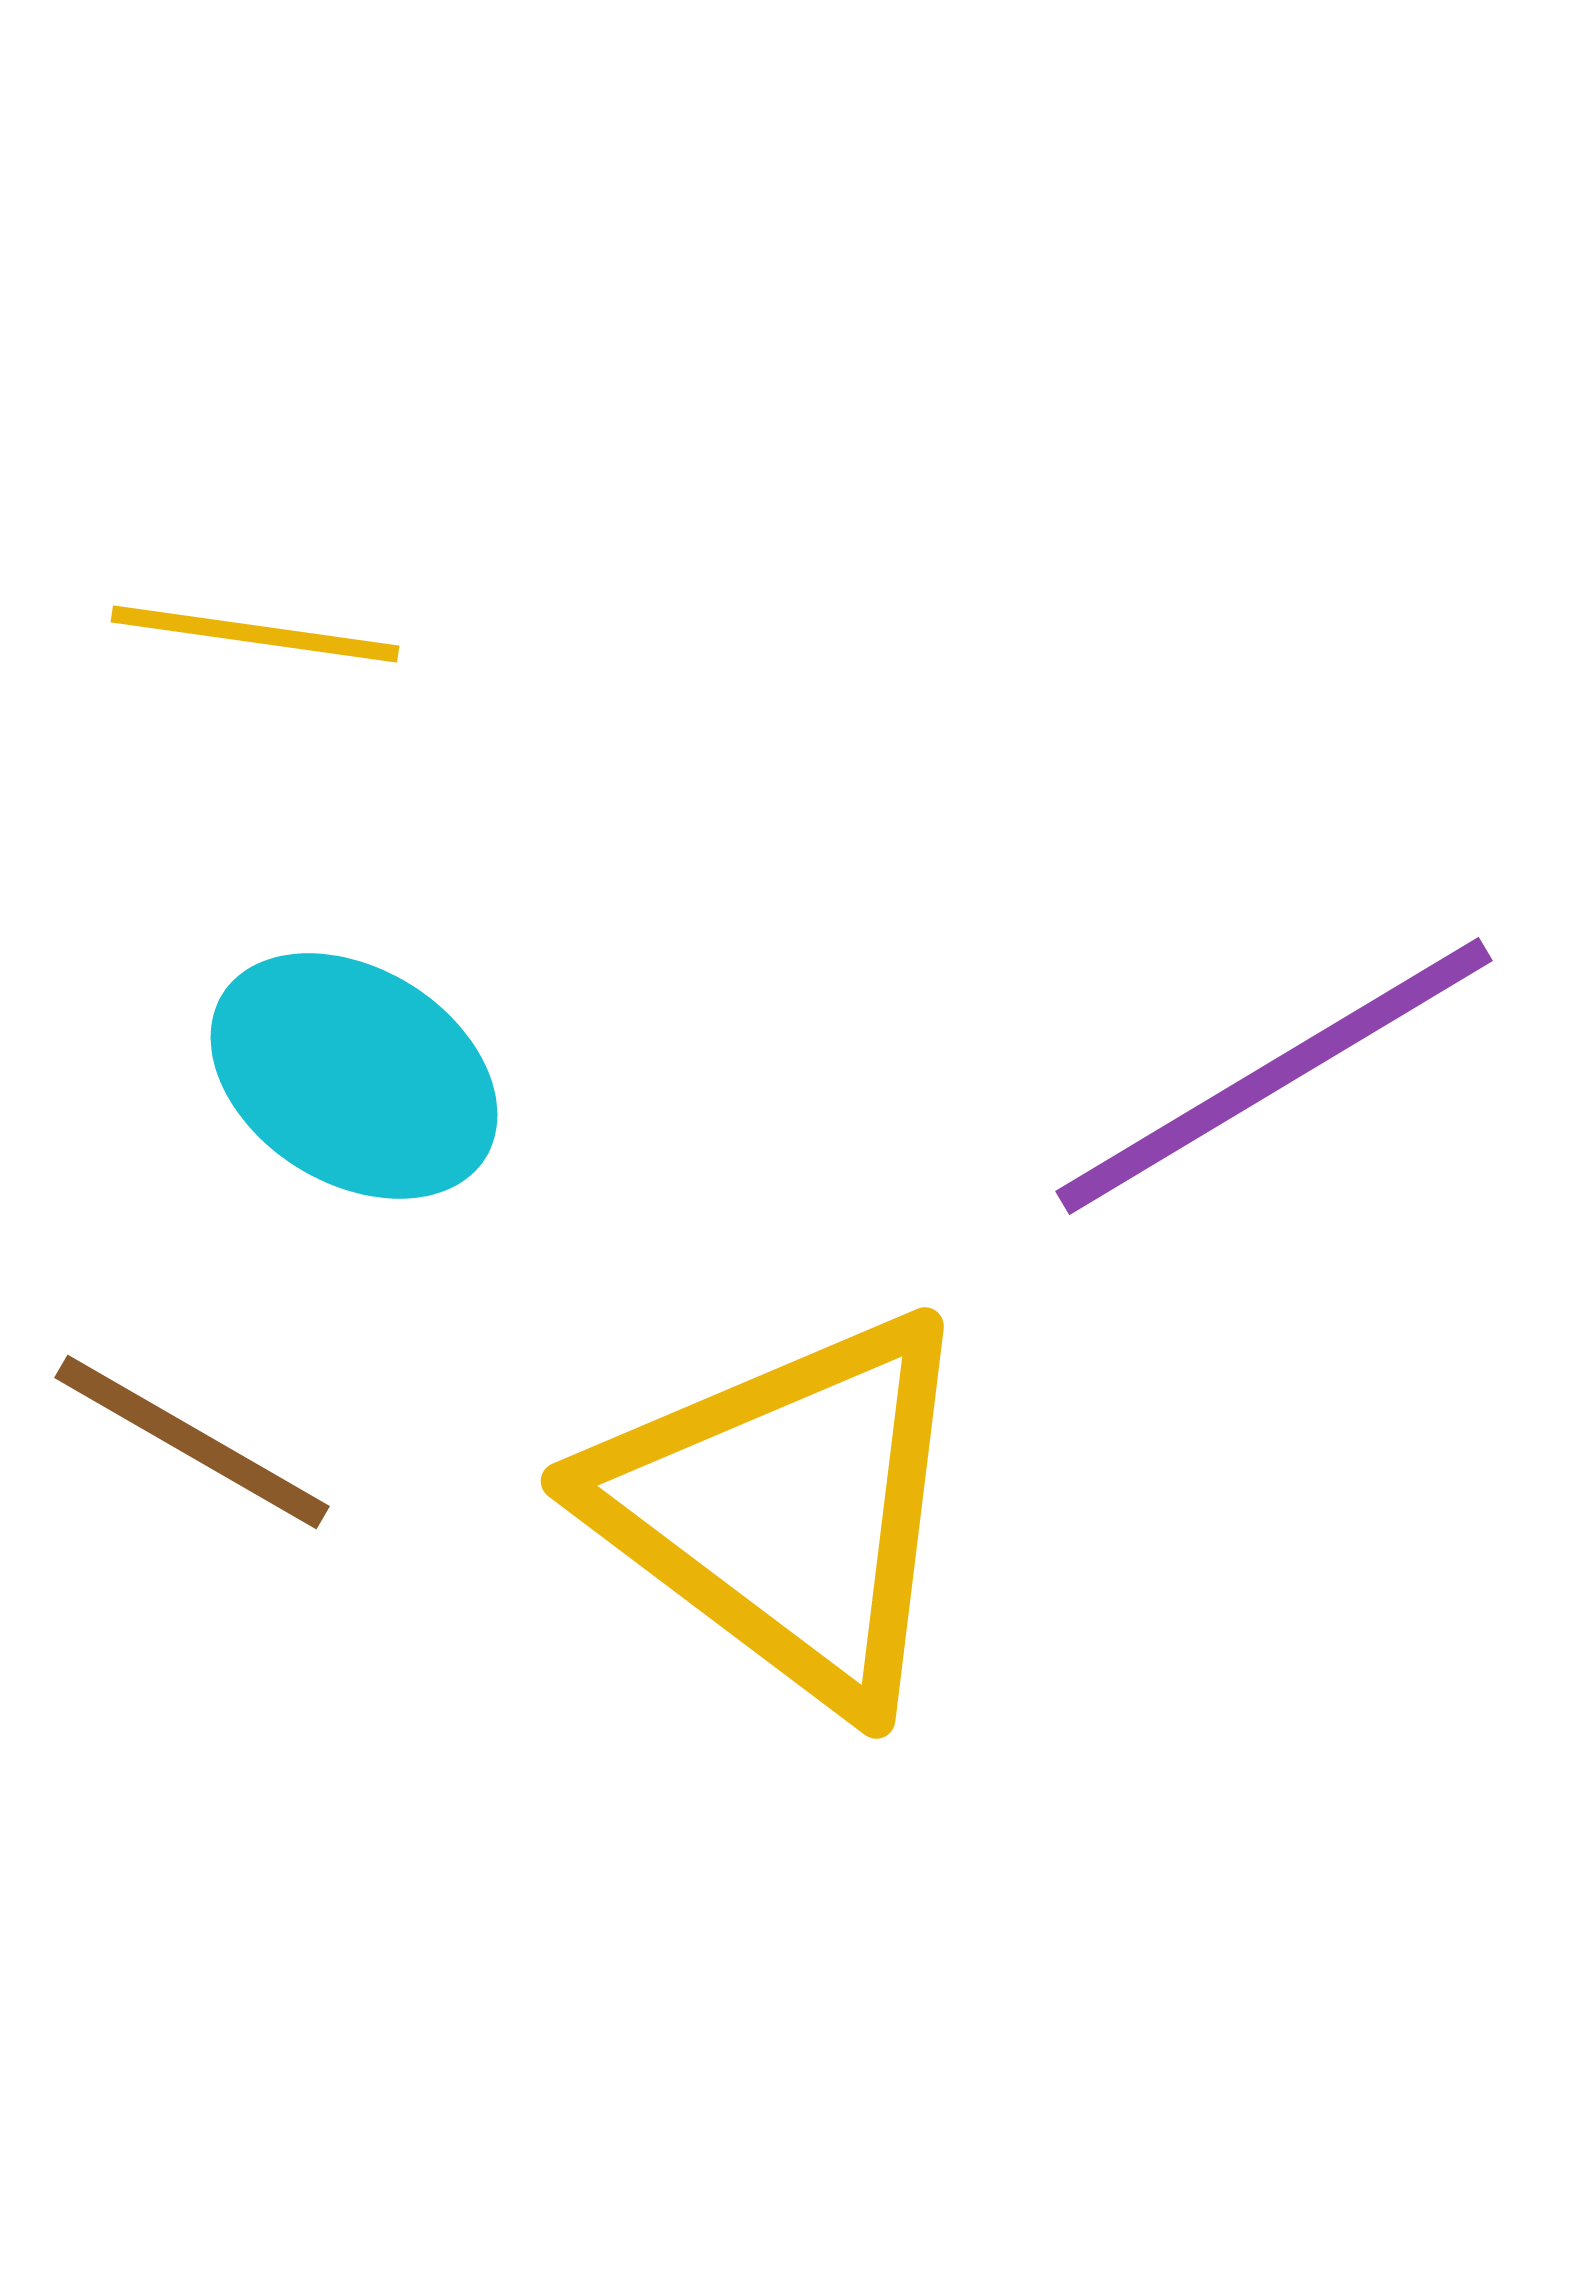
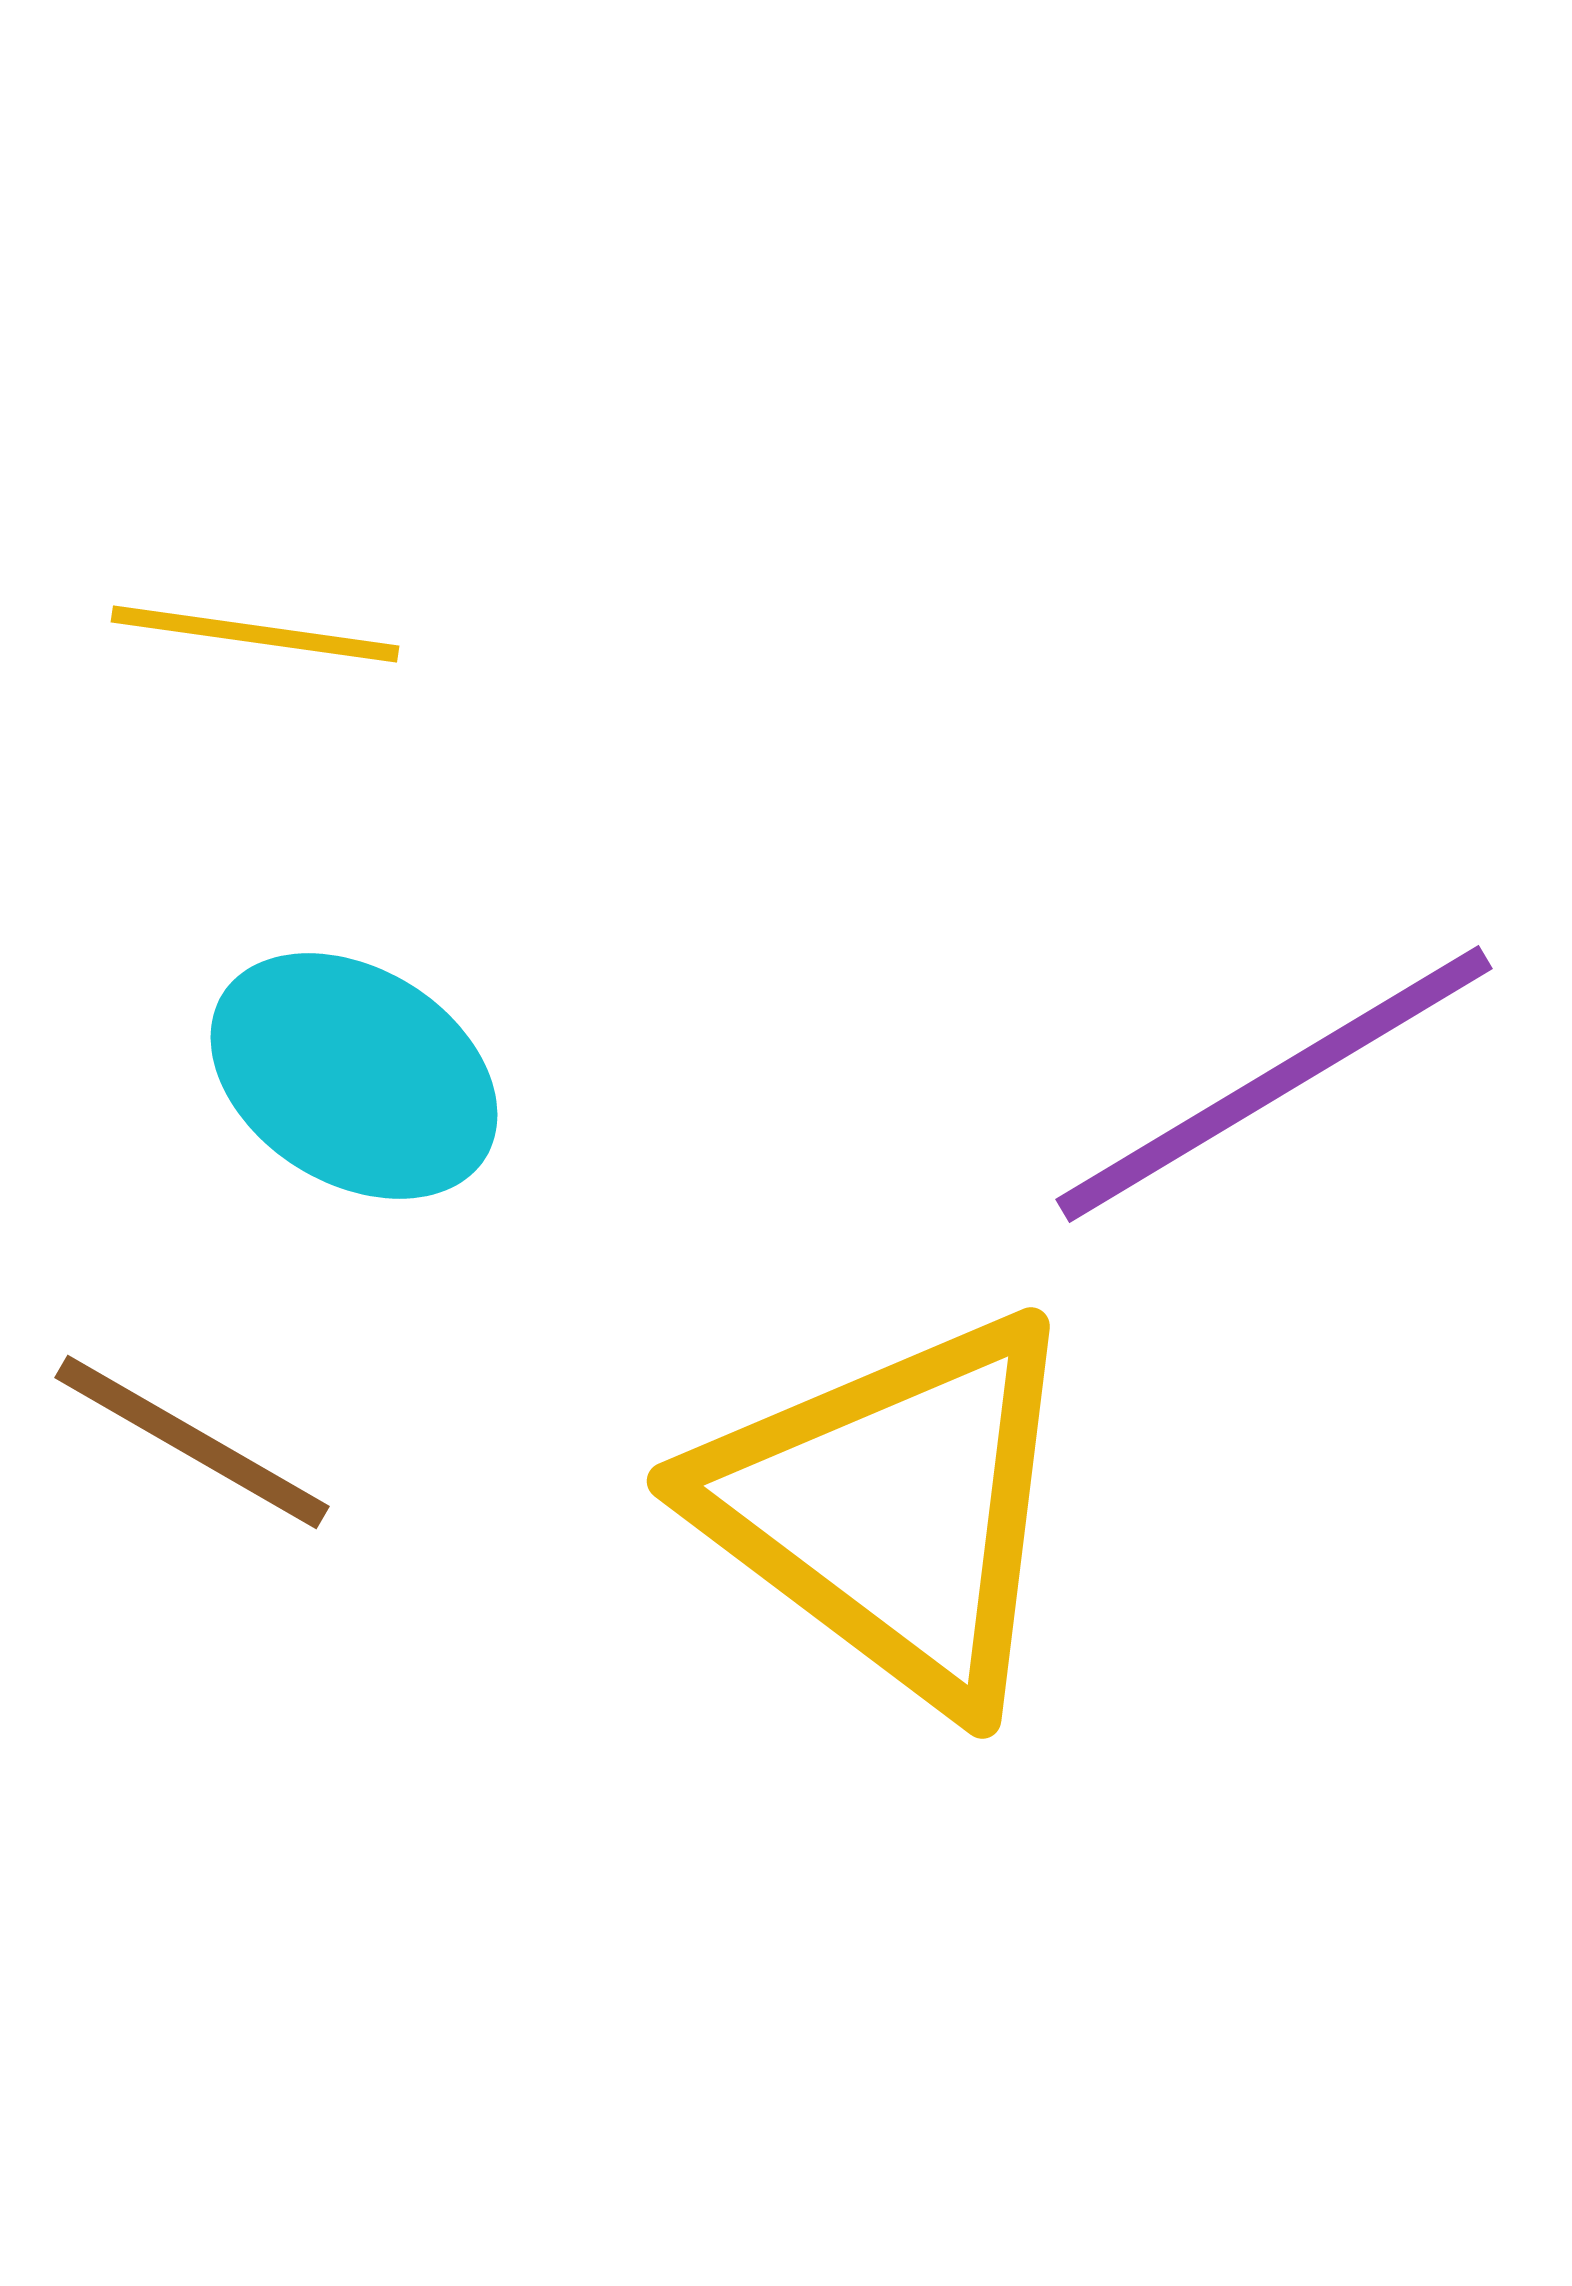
purple line: moved 8 px down
yellow triangle: moved 106 px right
